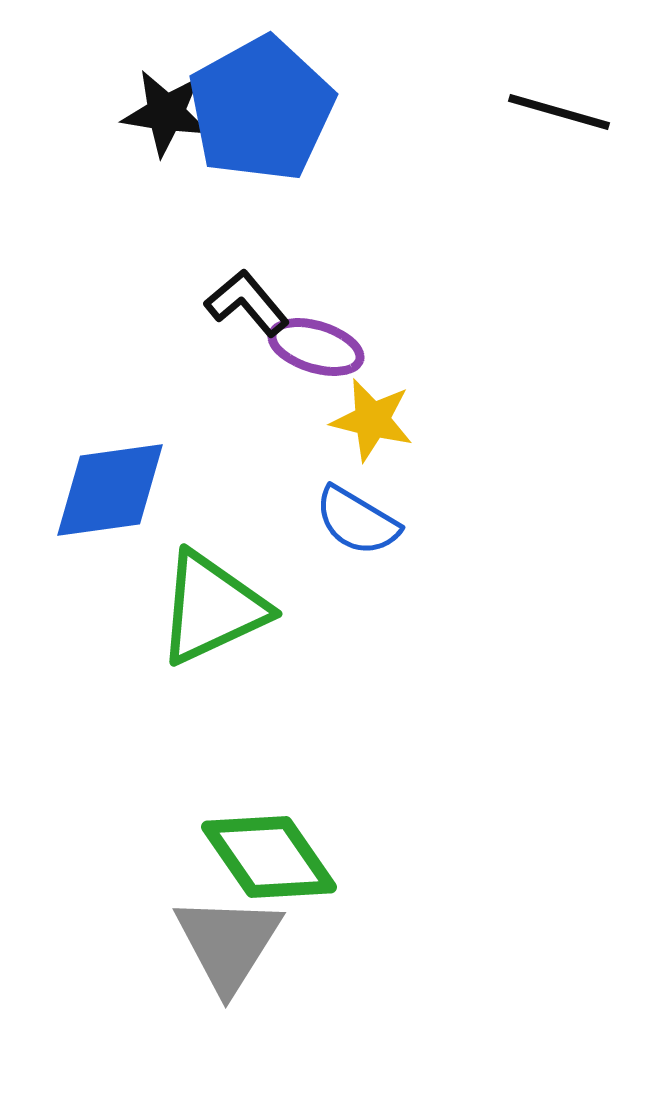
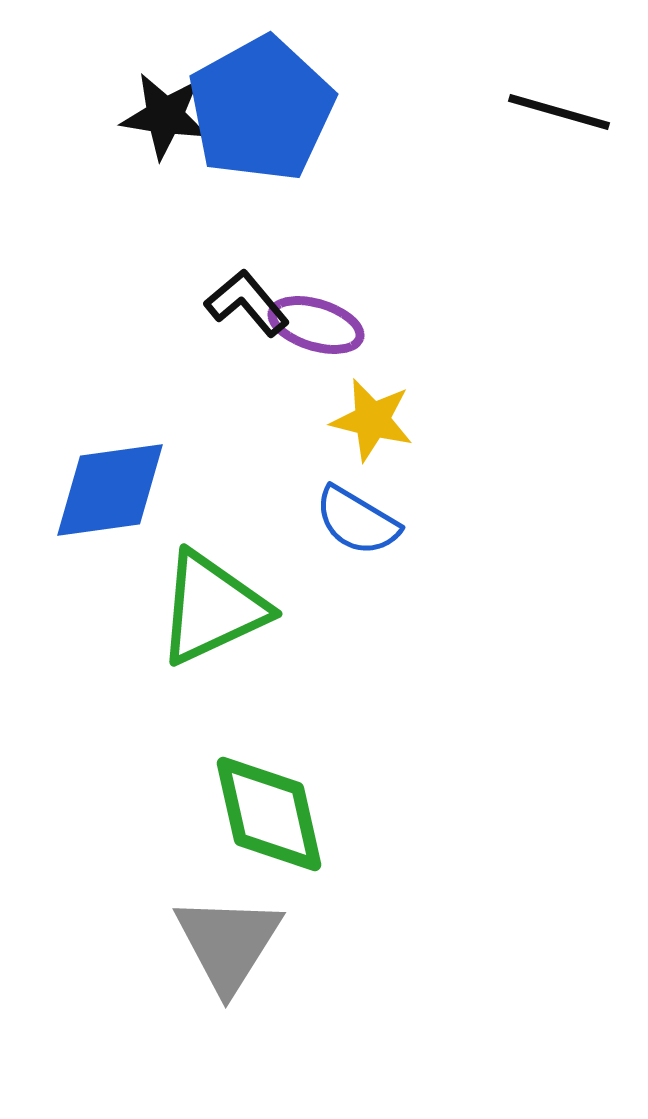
black star: moved 1 px left, 3 px down
purple ellipse: moved 22 px up
green diamond: moved 43 px up; rotated 22 degrees clockwise
